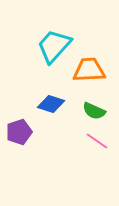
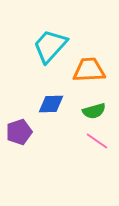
cyan trapezoid: moved 4 px left
blue diamond: rotated 20 degrees counterclockwise
green semicircle: rotated 40 degrees counterclockwise
